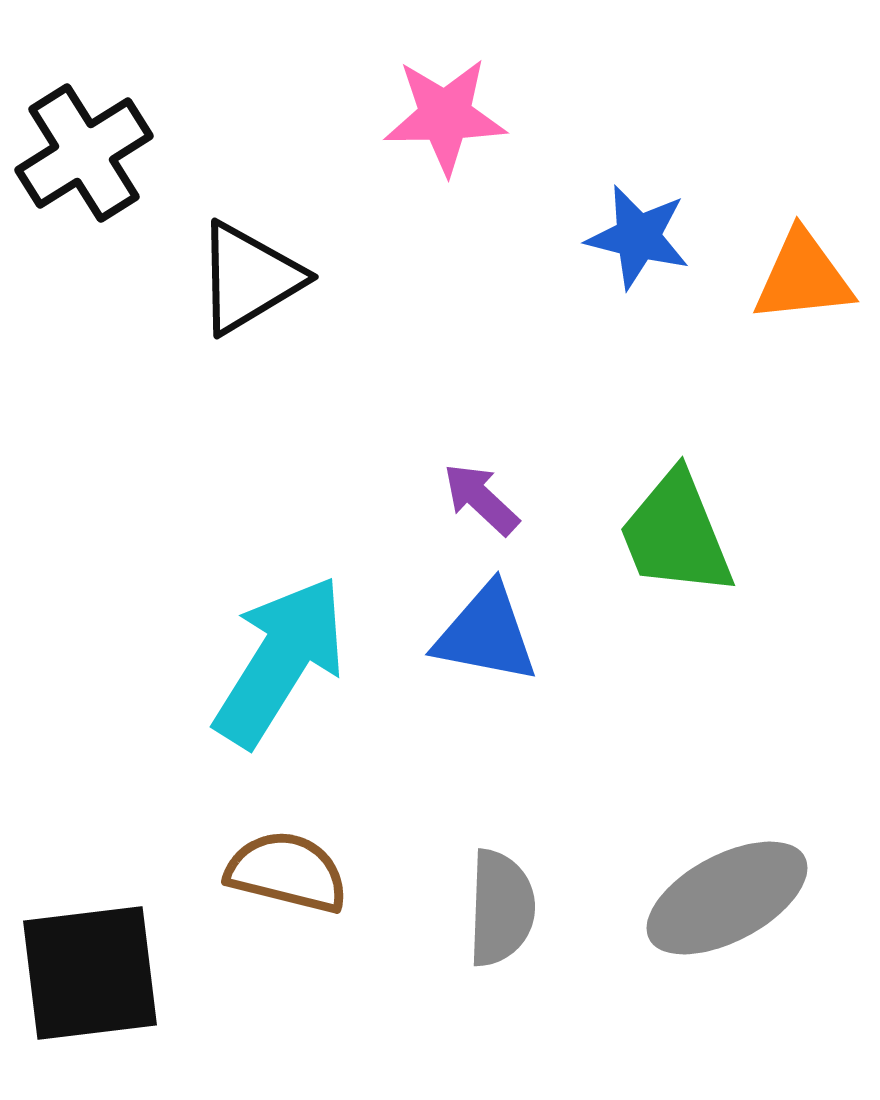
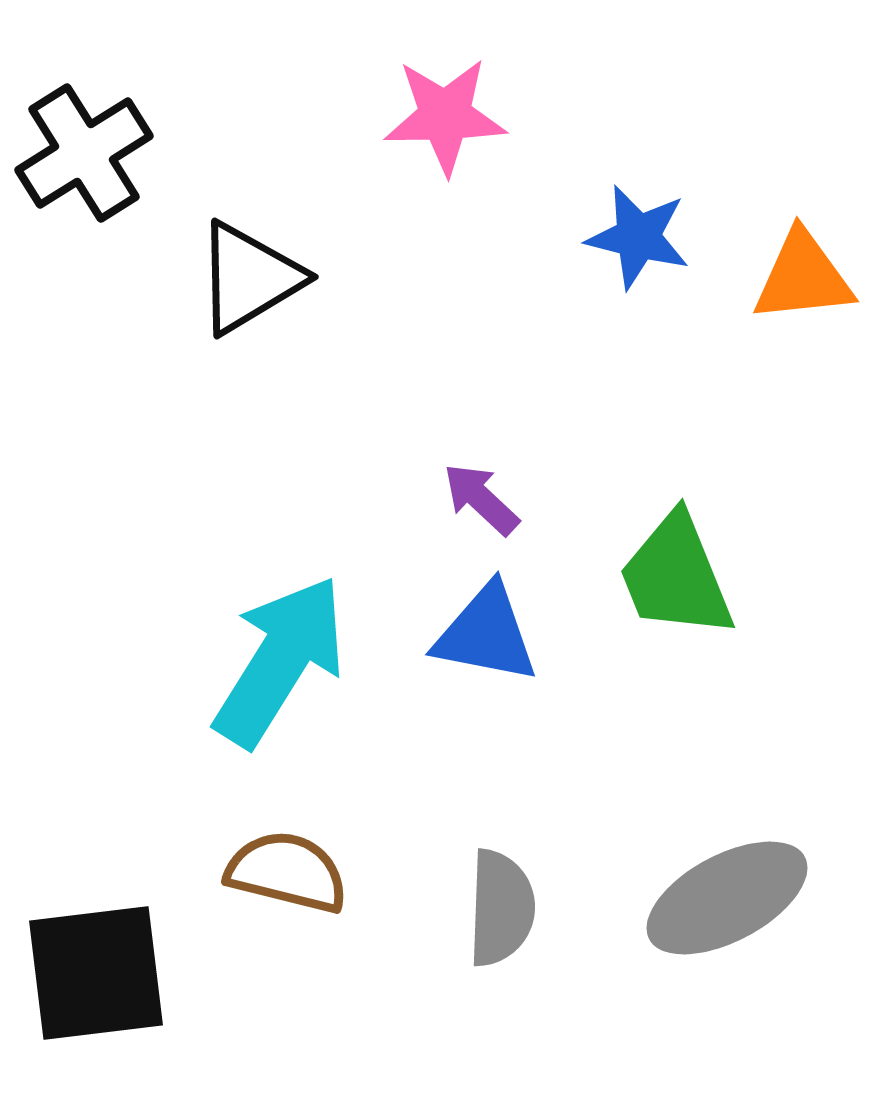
green trapezoid: moved 42 px down
black square: moved 6 px right
